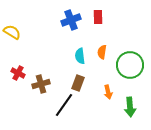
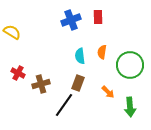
orange arrow: rotated 32 degrees counterclockwise
